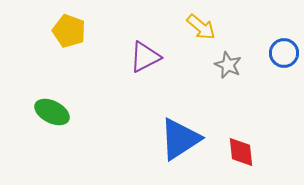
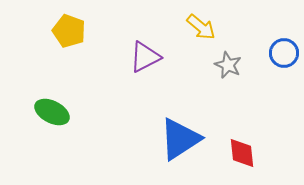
red diamond: moved 1 px right, 1 px down
